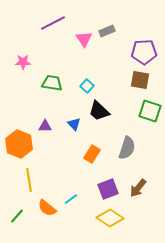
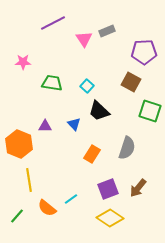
brown square: moved 9 px left, 2 px down; rotated 18 degrees clockwise
